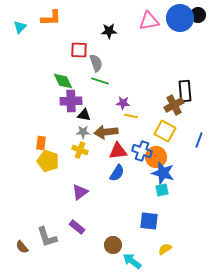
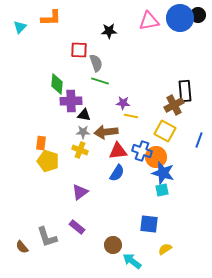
green diamond: moved 6 px left, 3 px down; rotated 30 degrees clockwise
blue square: moved 3 px down
